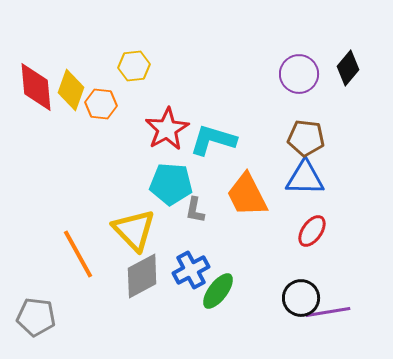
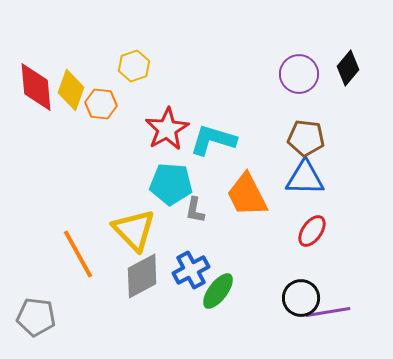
yellow hexagon: rotated 12 degrees counterclockwise
